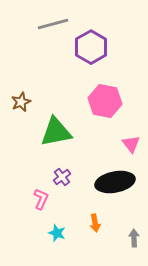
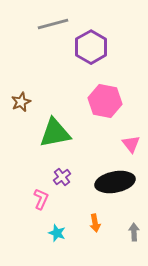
green triangle: moved 1 px left, 1 px down
gray arrow: moved 6 px up
